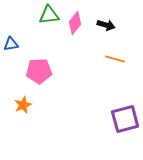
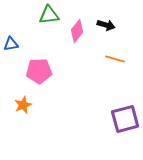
pink diamond: moved 2 px right, 8 px down
